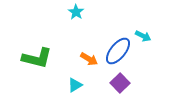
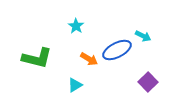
cyan star: moved 14 px down
blue ellipse: moved 1 px left, 1 px up; rotated 24 degrees clockwise
purple square: moved 28 px right, 1 px up
